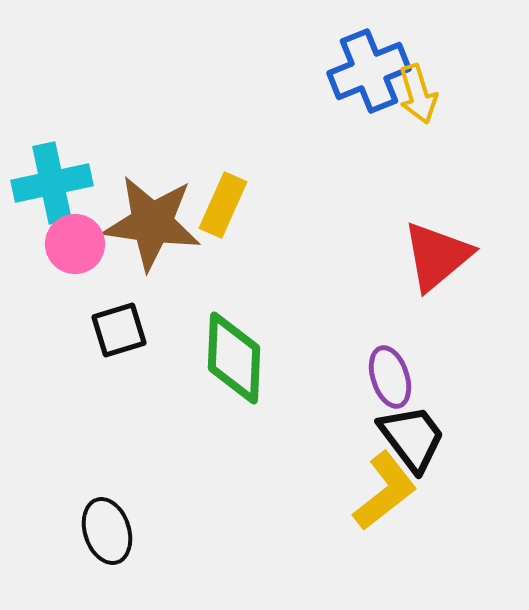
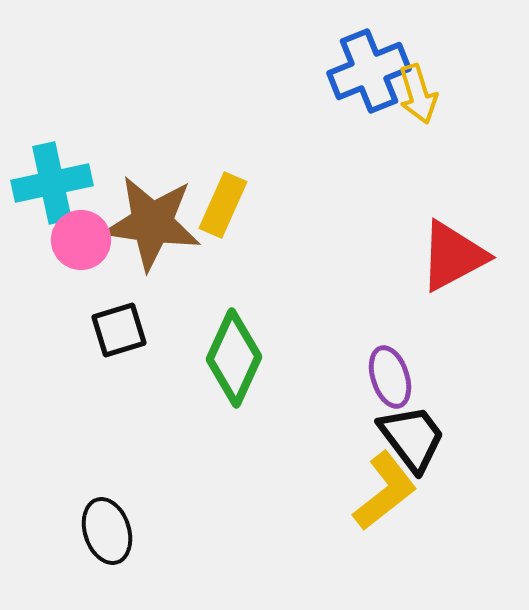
pink circle: moved 6 px right, 4 px up
red triangle: moved 16 px right; rotated 12 degrees clockwise
green diamond: rotated 22 degrees clockwise
